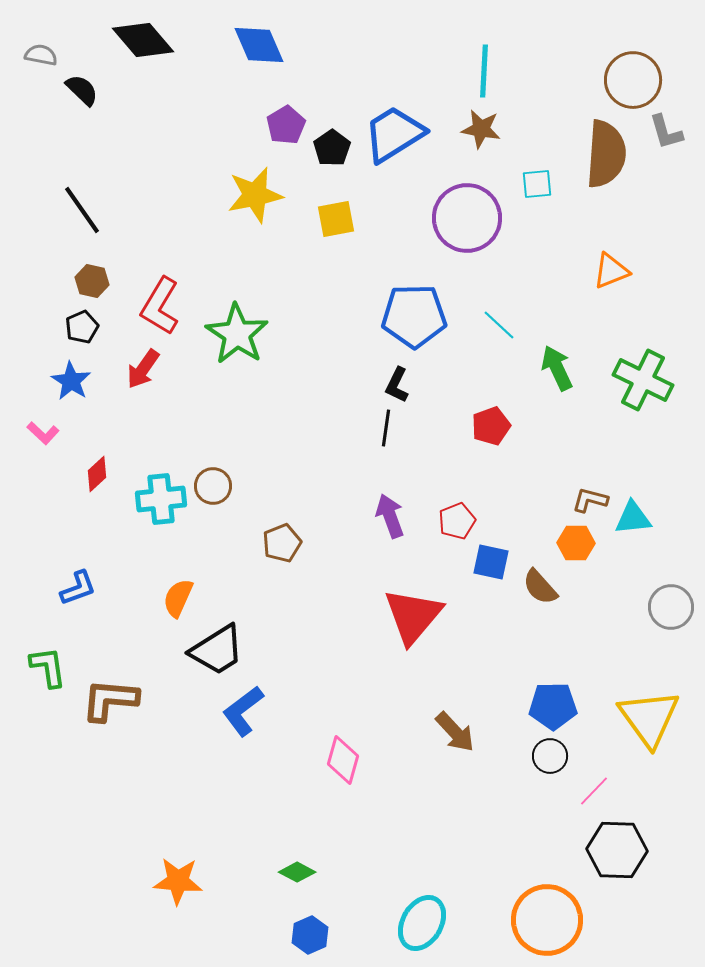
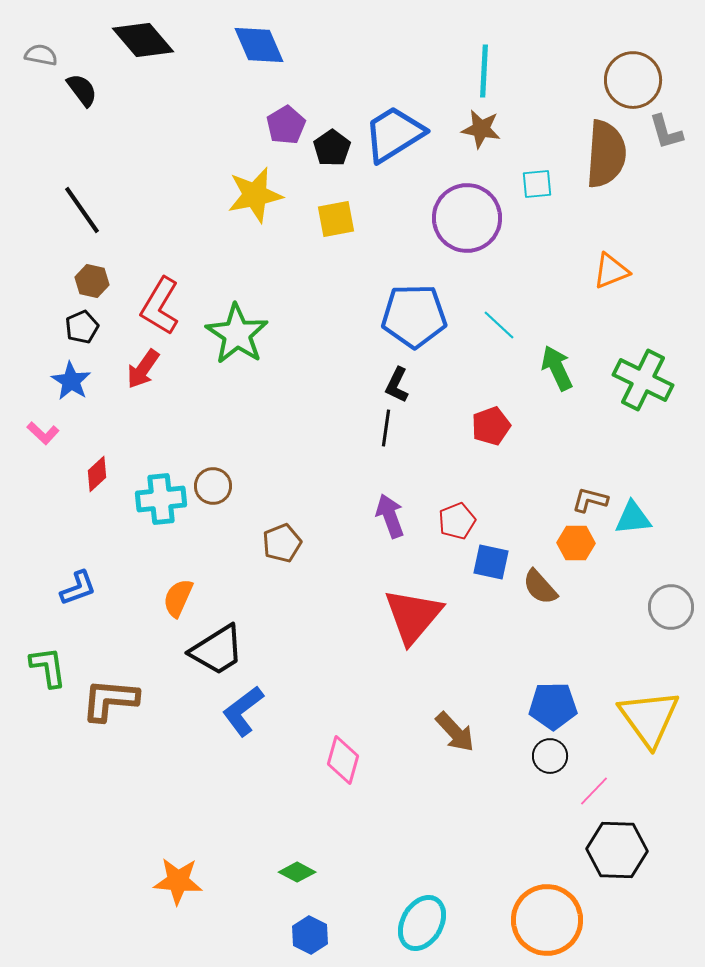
black semicircle at (82, 90): rotated 9 degrees clockwise
blue hexagon at (310, 935): rotated 9 degrees counterclockwise
